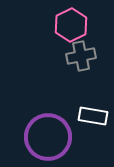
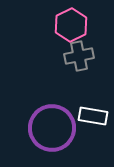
gray cross: moved 2 px left
purple circle: moved 4 px right, 9 px up
